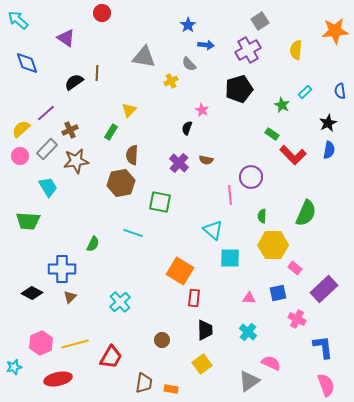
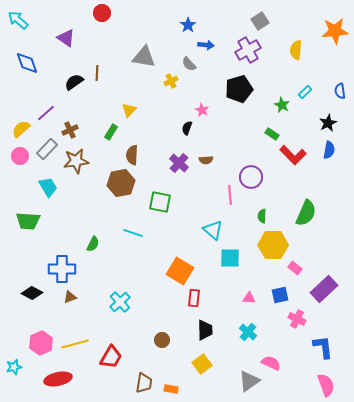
brown semicircle at (206, 160): rotated 16 degrees counterclockwise
blue square at (278, 293): moved 2 px right, 2 px down
brown triangle at (70, 297): rotated 24 degrees clockwise
